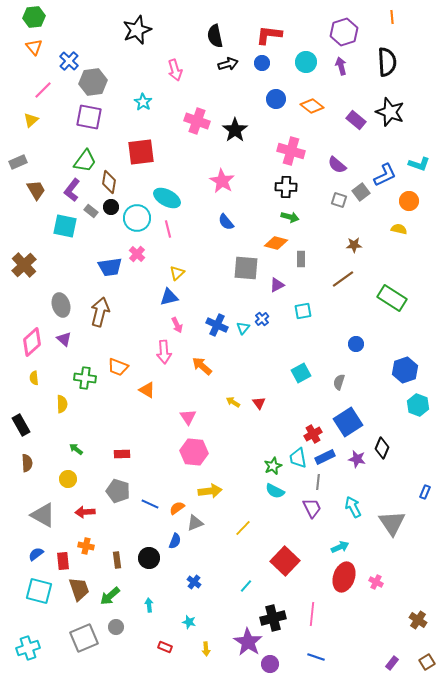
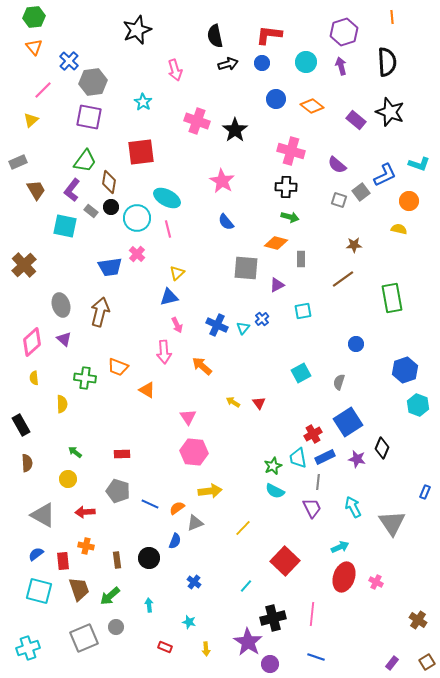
green rectangle at (392, 298): rotated 48 degrees clockwise
green arrow at (76, 449): moved 1 px left, 3 px down
